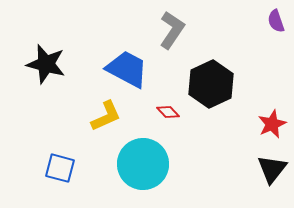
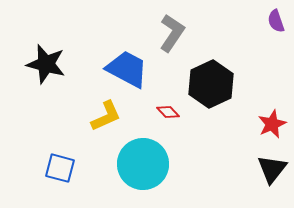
gray L-shape: moved 3 px down
